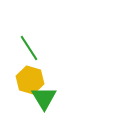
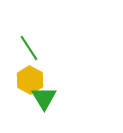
yellow hexagon: rotated 12 degrees clockwise
